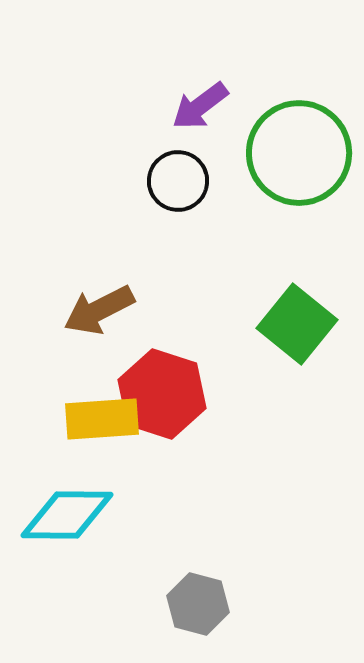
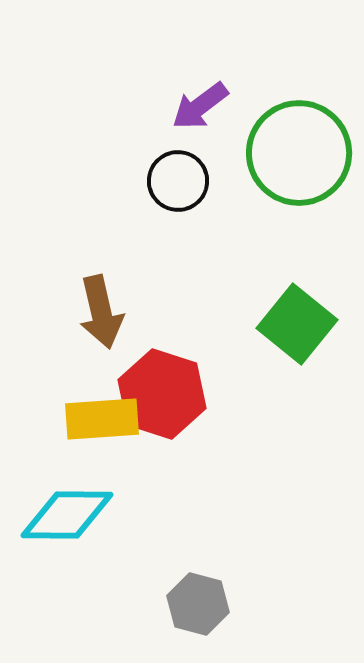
brown arrow: moved 2 px right, 2 px down; rotated 76 degrees counterclockwise
